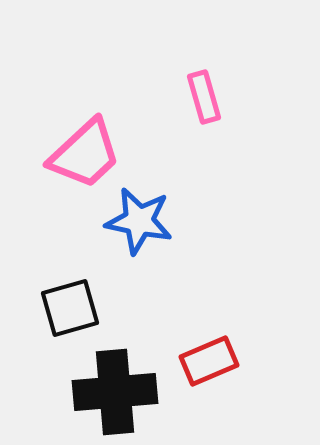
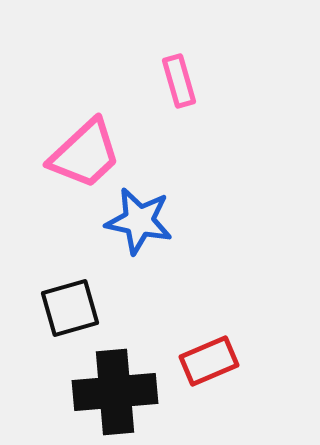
pink rectangle: moved 25 px left, 16 px up
